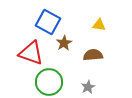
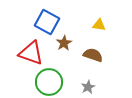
blue square: moved 1 px left
brown semicircle: rotated 24 degrees clockwise
